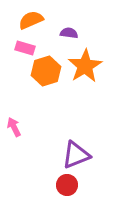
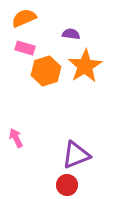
orange semicircle: moved 7 px left, 2 px up
purple semicircle: moved 2 px right, 1 px down
pink arrow: moved 2 px right, 11 px down
